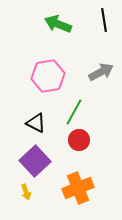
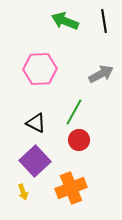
black line: moved 1 px down
green arrow: moved 7 px right, 3 px up
gray arrow: moved 2 px down
pink hexagon: moved 8 px left, 7 px up; rotated 8 degrees clockwise
orange cross: moved 7 px left
yellow arrow: moved 3 px left
